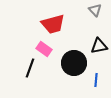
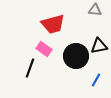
gray triangle: rotated 40 degrees counterclockwise
black circle: moved 2 px right, 7 px up
blue line: rotated 24 degrees clockwise
